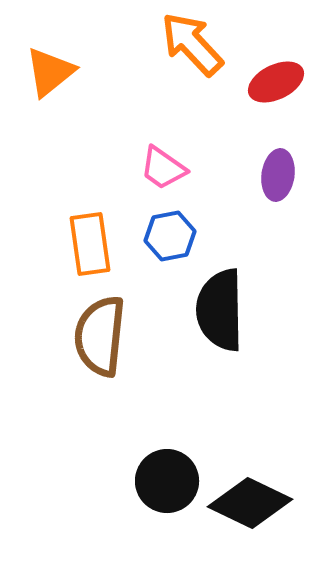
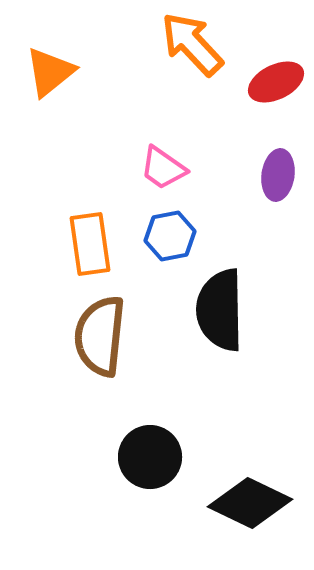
black circle: moved 17 px left, 24 px up
